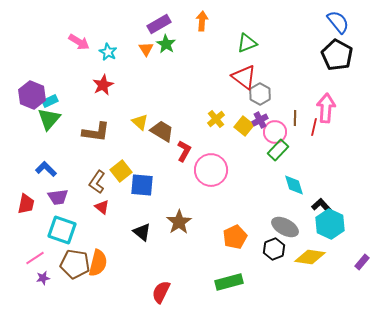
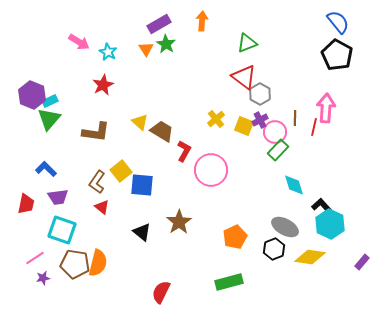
yellow square at (244, 126): rotated 18 degrees counterclockwise
